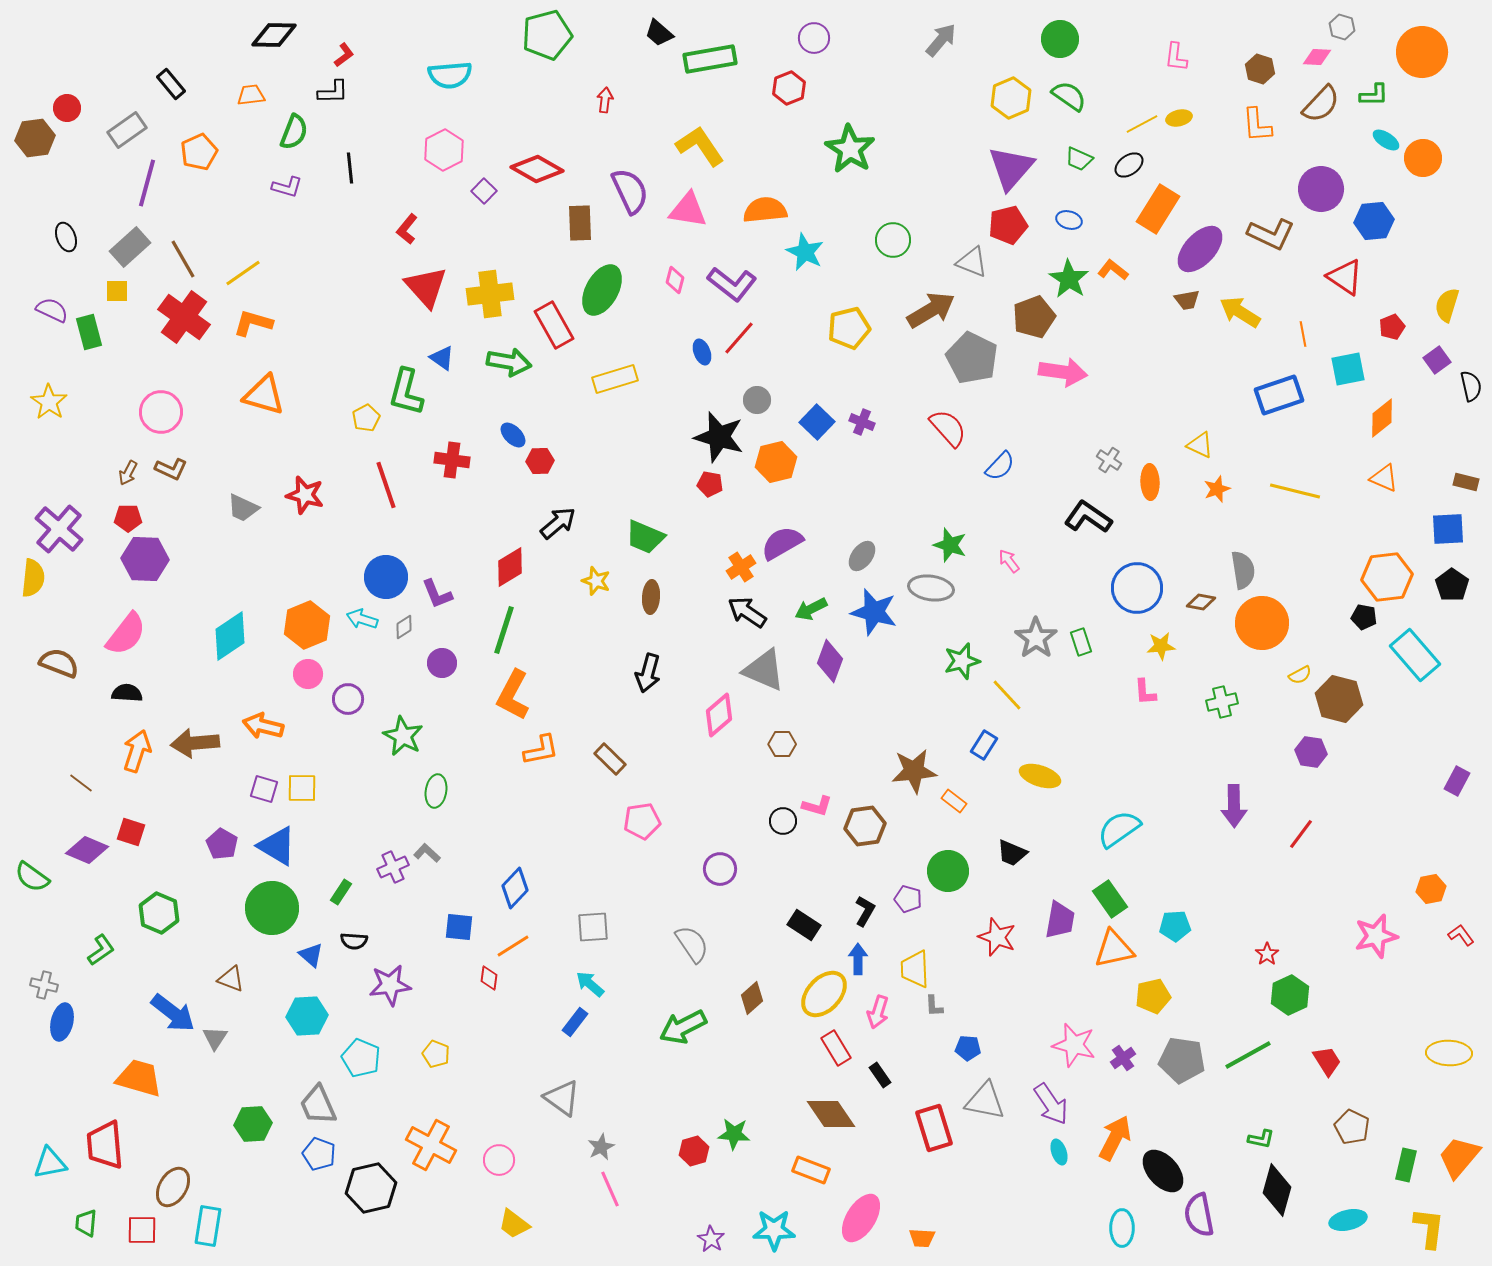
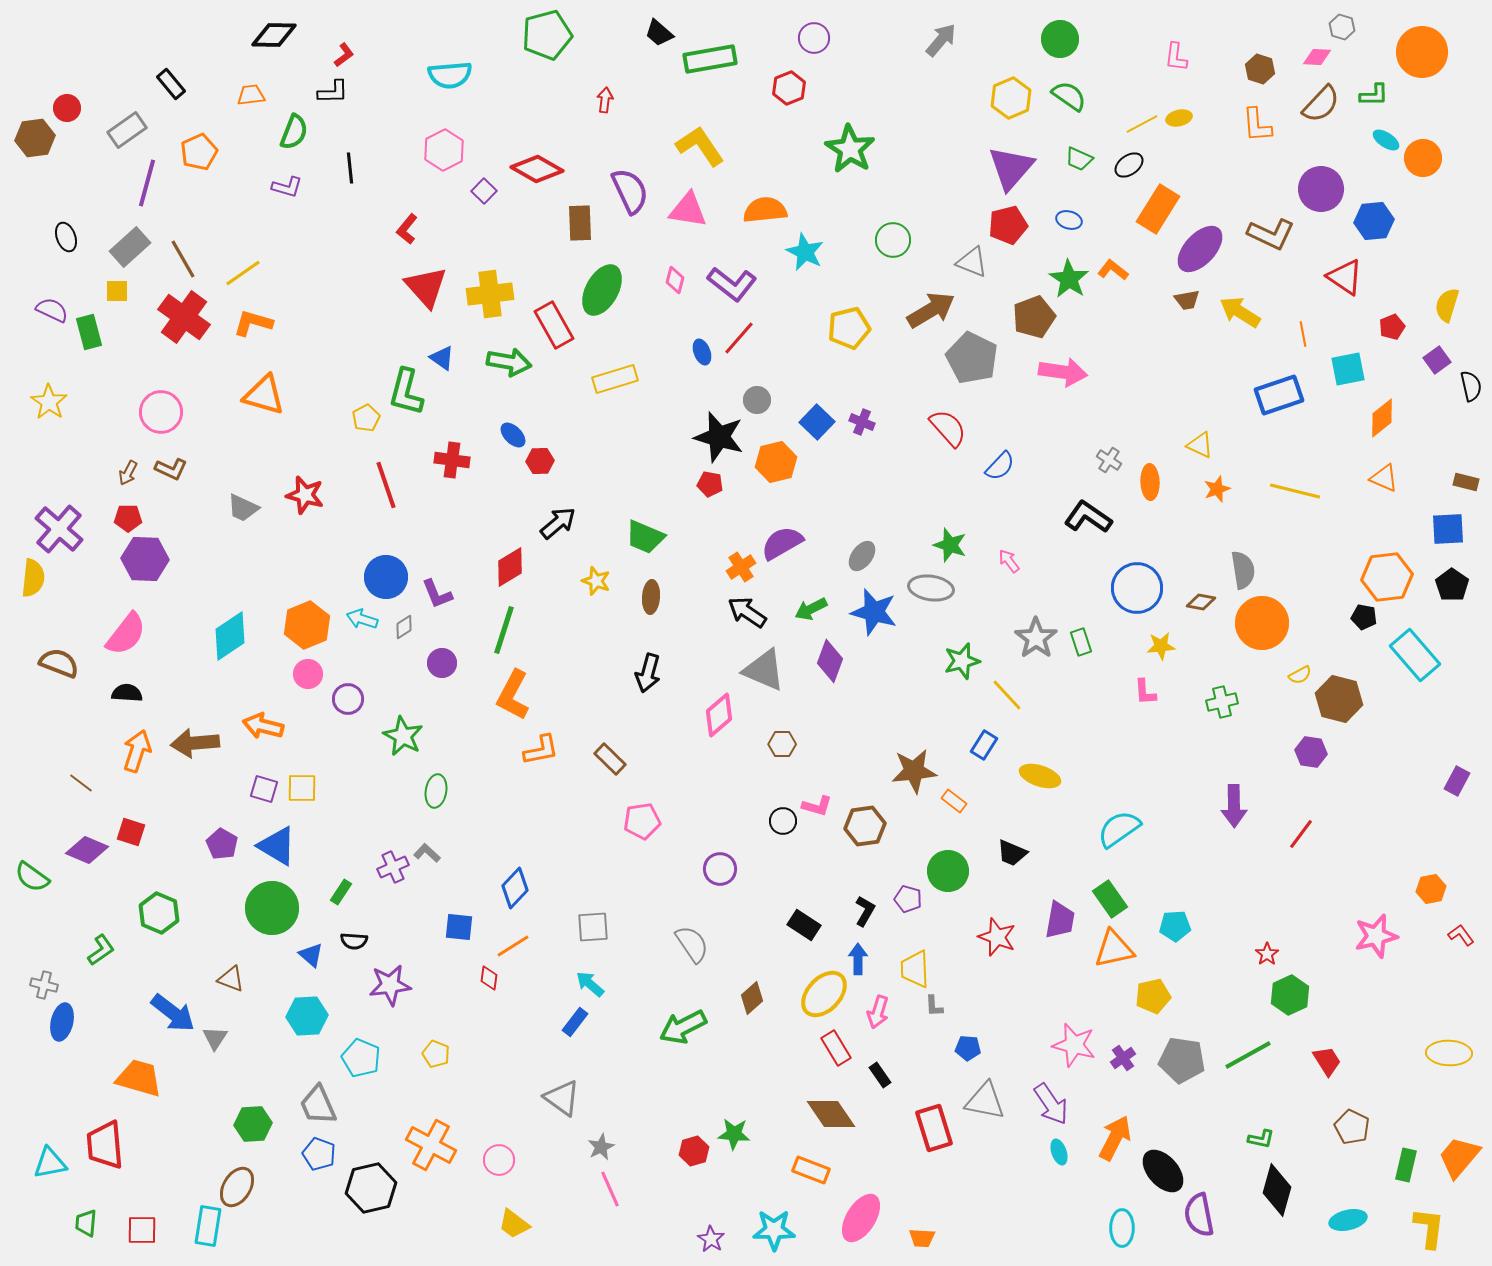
brown ellipse at (173, 1187): moved 64 px right
